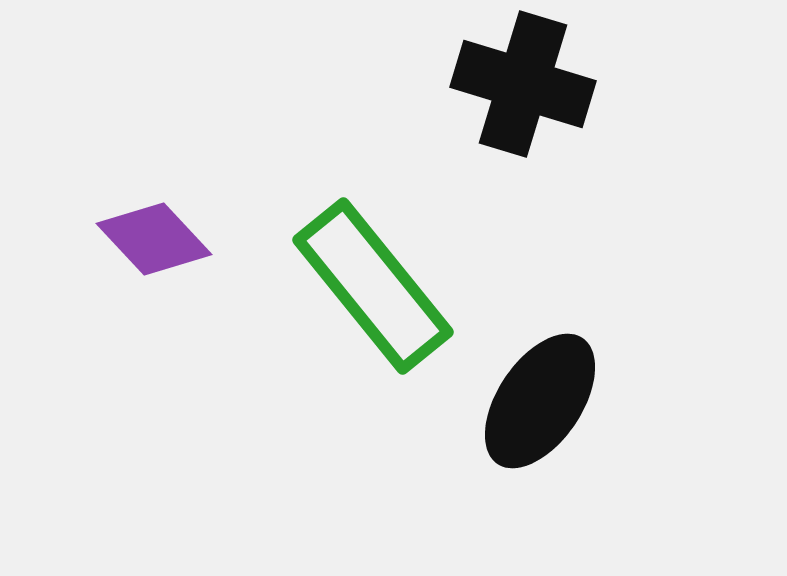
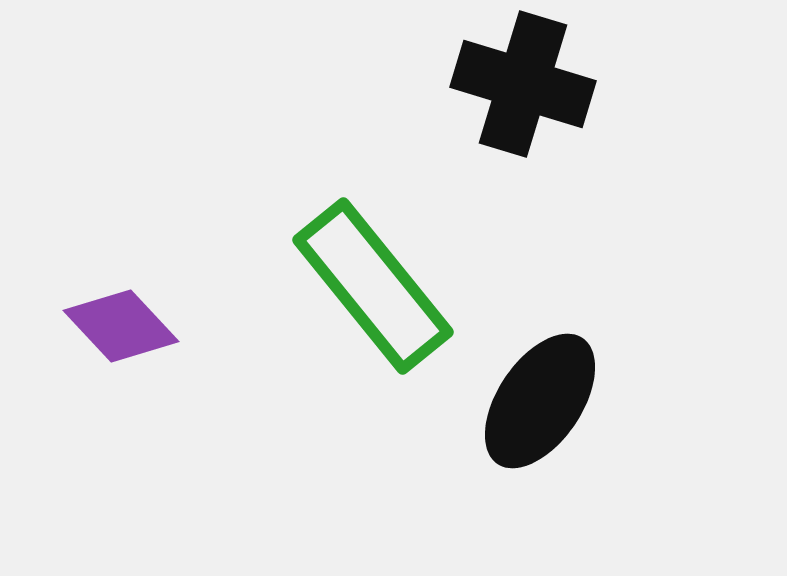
purple diamond: moved 33 px left, 87 px down
